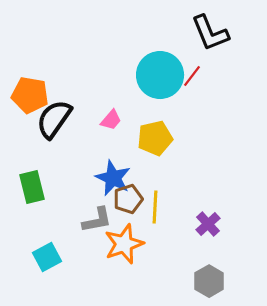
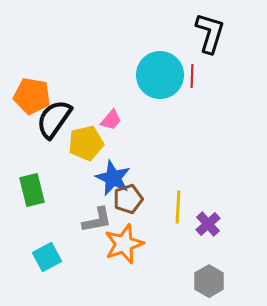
black L-shape: rotated 141 degrees counterclockwise
red line: rotated 35 degrees counterclockwise
orange pentagon: moved 2 px right, 1 px down
yellow pentagon: moved 69 px left, 5 px down
green rectangle: moved 3 px down
yellow line: moved 23 px right
